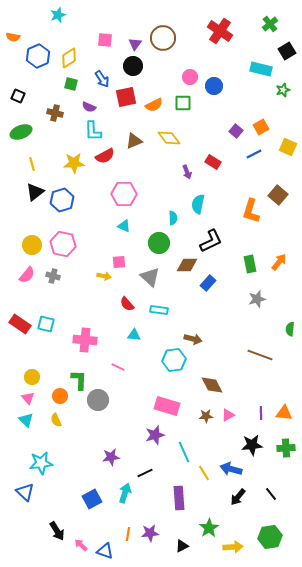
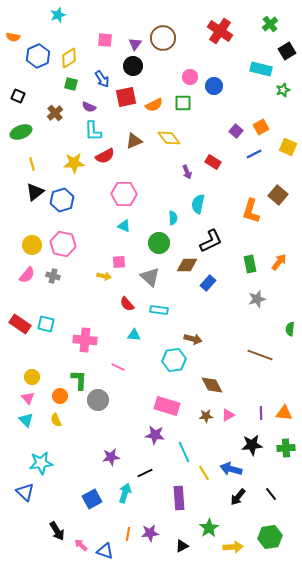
brown cross at (55, 113): rotated 35 degrees clockwise
purple star at (155, 435): rotated 24 degrees clockwise
